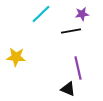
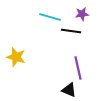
cyan line: moved 9 px right, 3 px down; rotated 60 degrees clockwise
black line: rotated 18 degrees clockwise
yellow star: rotated 12 degrees clockwise
black triangle: moved 1 px right, 1 px down
